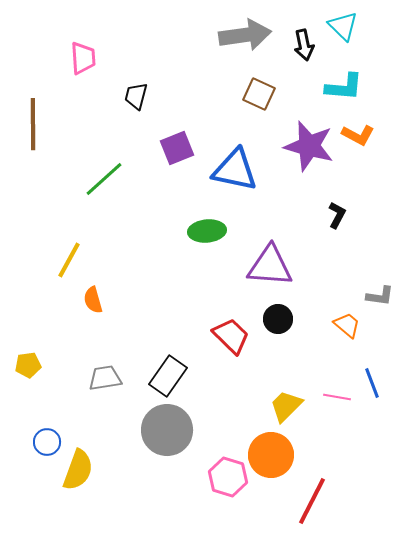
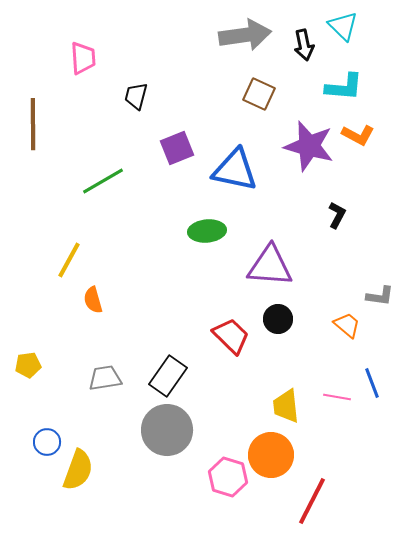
green line: moved 1 px left, 2 px down; rotated 12 degrees clockwise
yellow trapezoid: rotated 51 degrees counterclockwise
